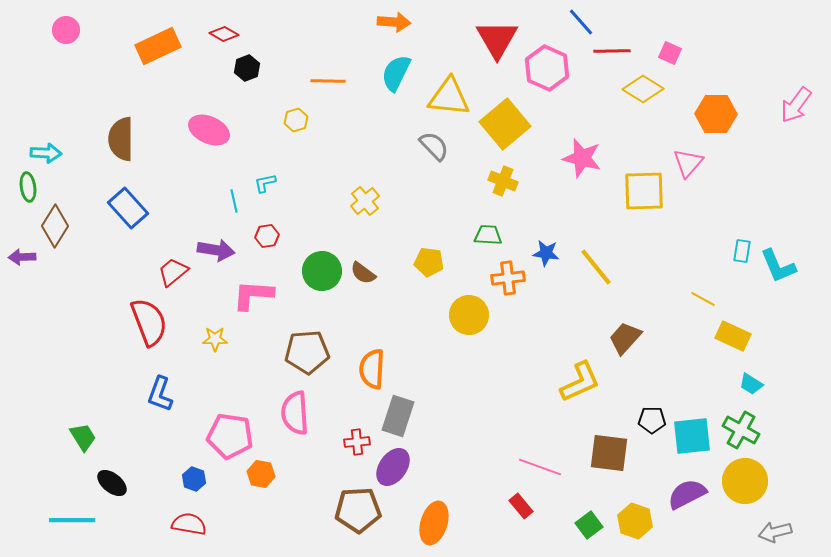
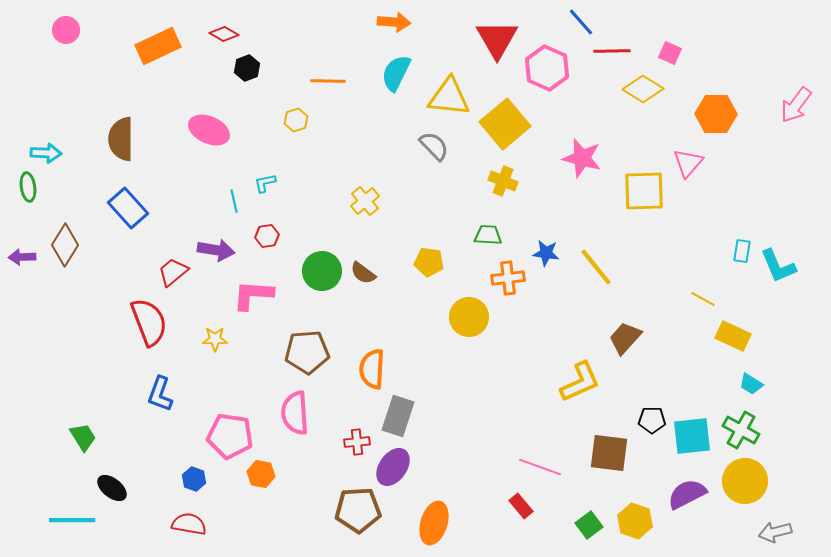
brown diamond at (55, 226): moved 10 px right, 19 px down
yellow circle at (469, 315): moved 2 px down
black ellipse at (112, 483): moved 5 px down
